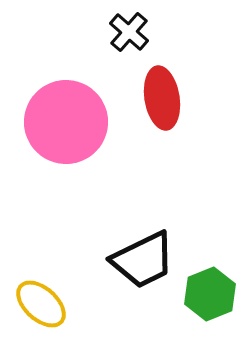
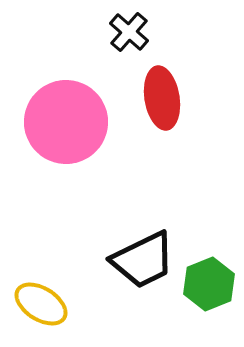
green hexagon: moved 1 px left, 10 px up
yellow ellipse: rotated 10 degrees counterclockwise
